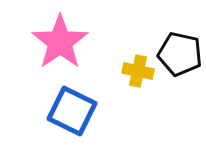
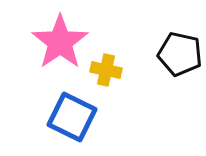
yellow cross: moved 32 px left, 1 px up
blue square: moved 6 px down
